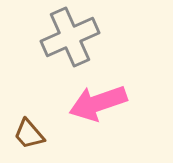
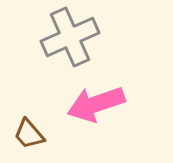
pink arrow: moved 2 px left, 1 px down
